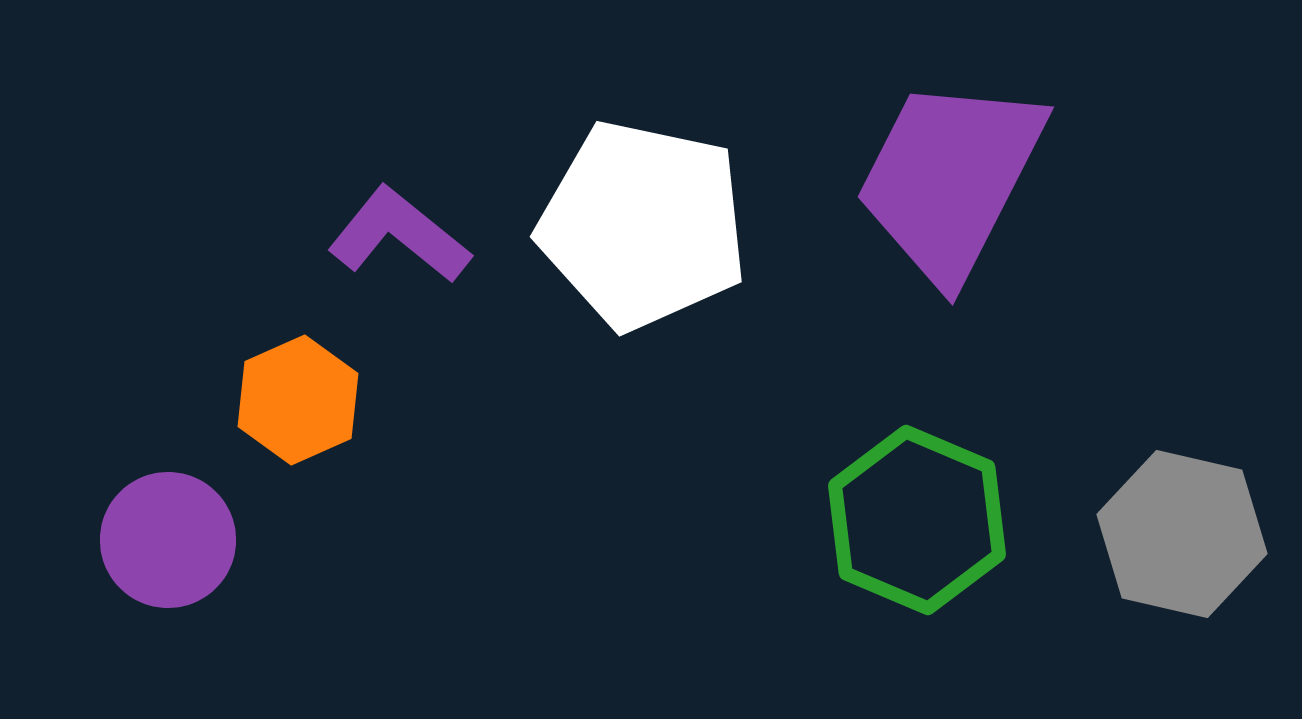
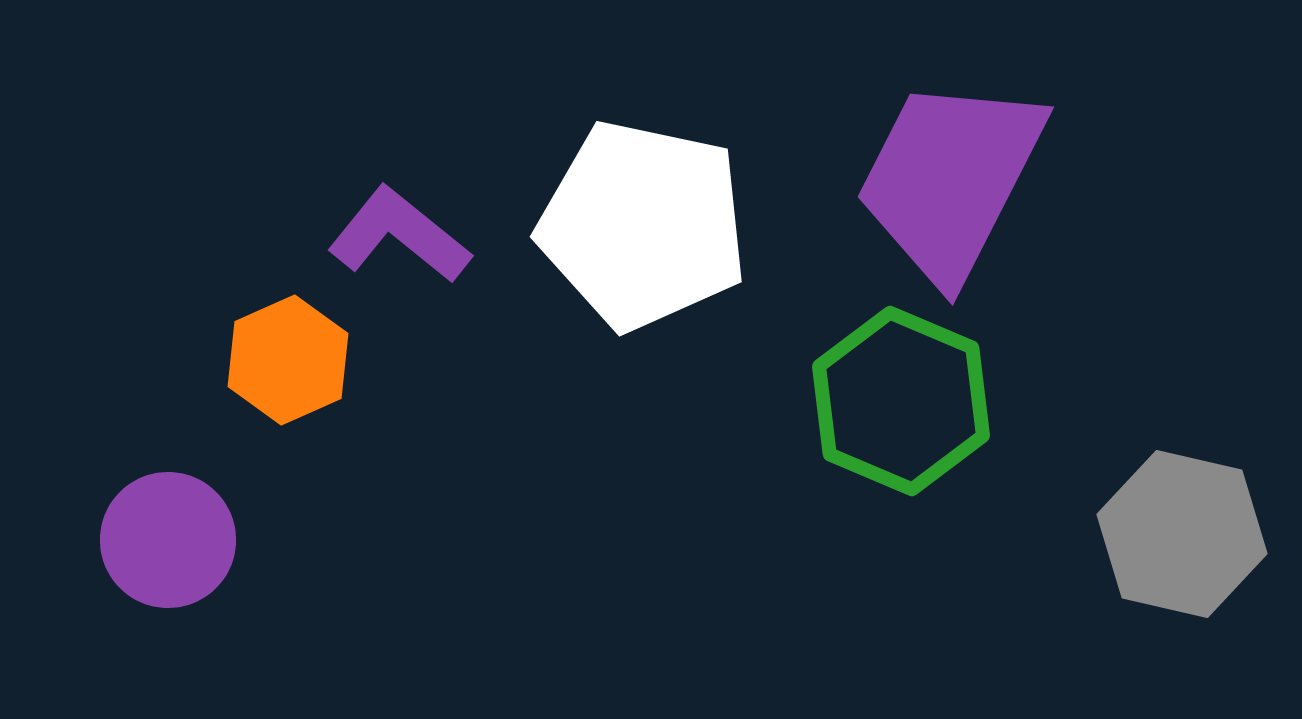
orange hexagon: moved 10 px left, 40 px up
green hexagon: moved 16 px left, 119 px up
